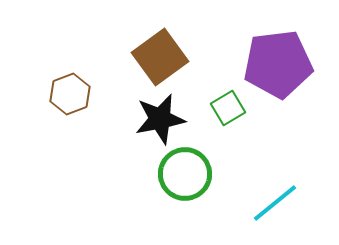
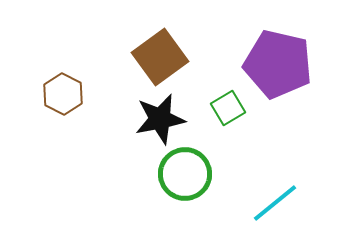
purple pentagon: rotated 20 degrees clockwise
brown hexagon: moved 7 px left; rotated 12 degrees counterclockwise
